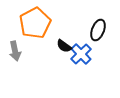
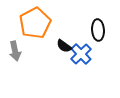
black ellipse: rotated 25 degrees counterclockwise
